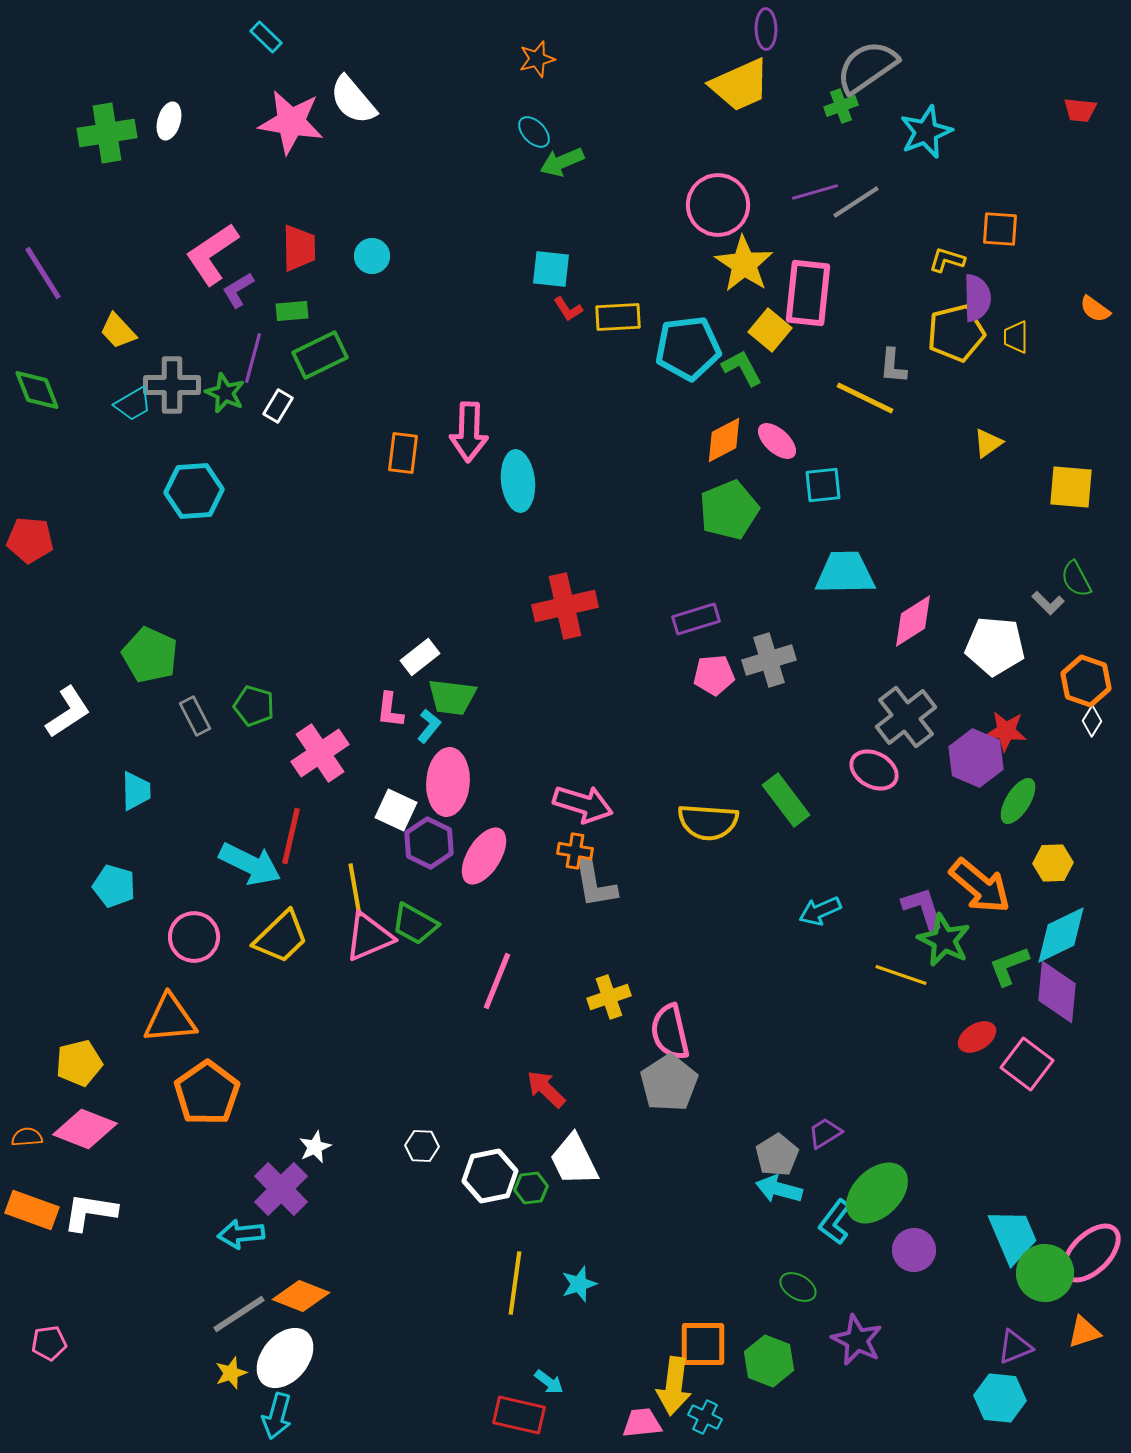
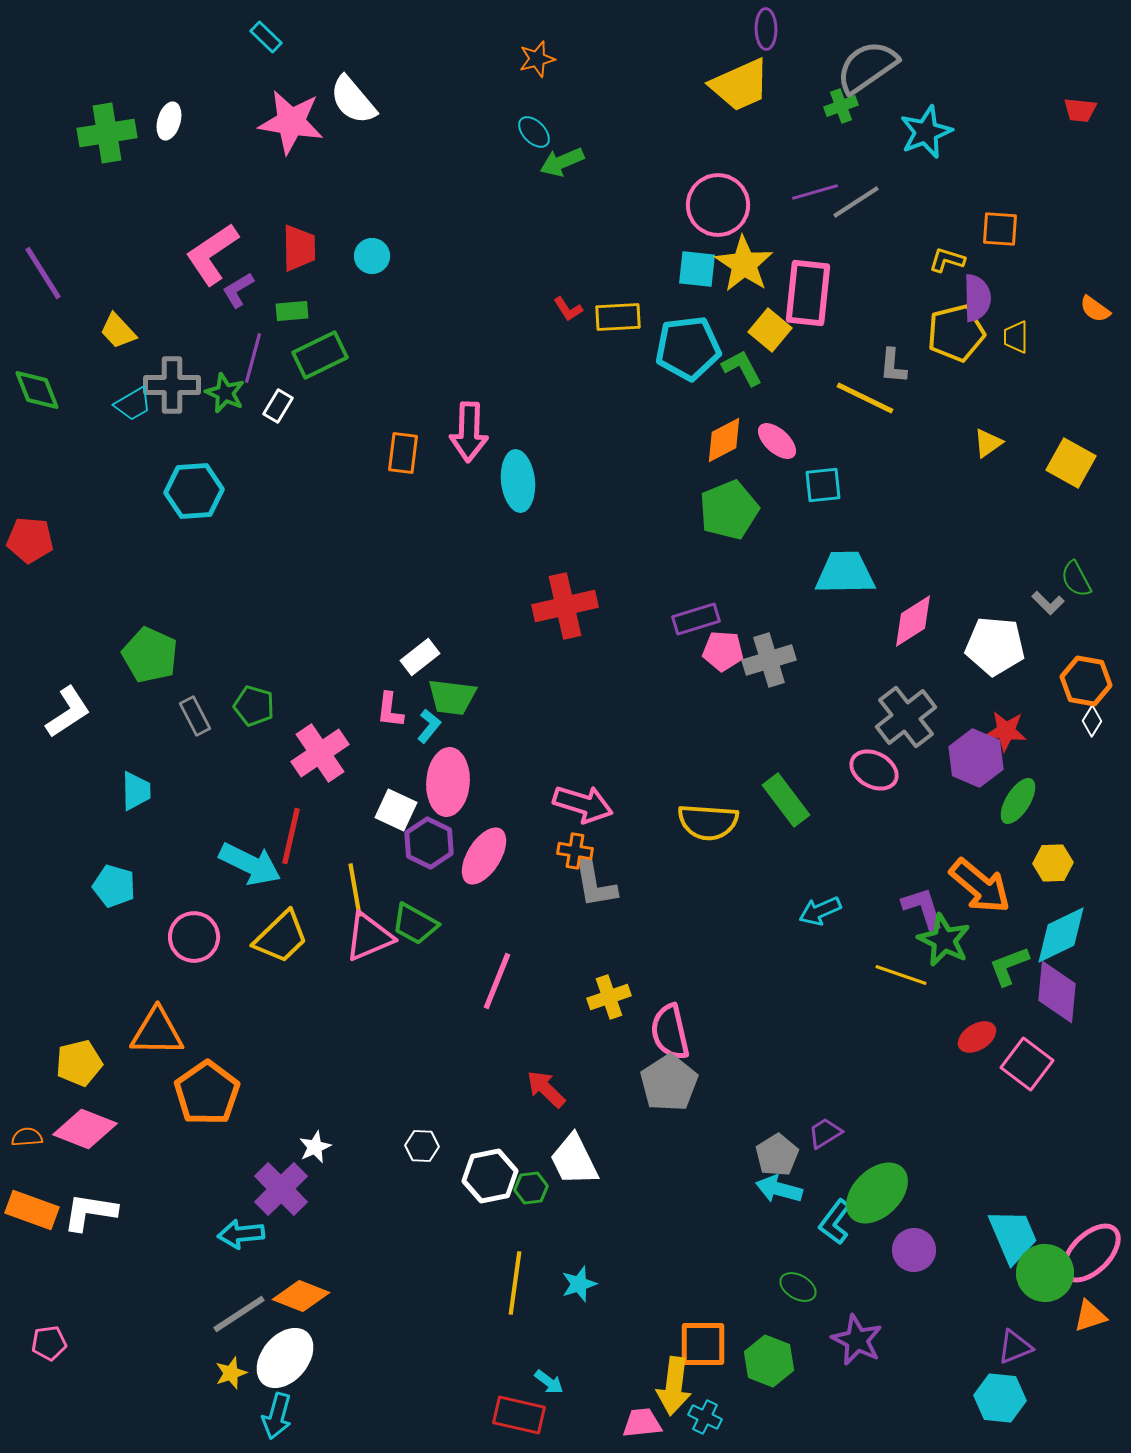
cyan square at (551, 269): moved 146 px right
yellow square at (1071, 487): moved 24 px up; rotated 24 degrees clockwise
pink pentagon at (714, 675): moved 9 px right, 24 px up; rotated 9 degrees clockwise
orange hexagon at (1086, 681): rotated 9 degrees counterclockwise
orange triangle at (170, 1019): moved 13 px left, 13 px down; rotated 6 degrees clockwise
orange triangle at (1084, 1332): moved 6 px right, 16 px up
